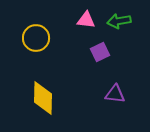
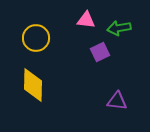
green arrow: moved 7 px down
purple triangle: moved 2 px right, 7 px down
yellow diamond: moved 10 px left, 13 px up
